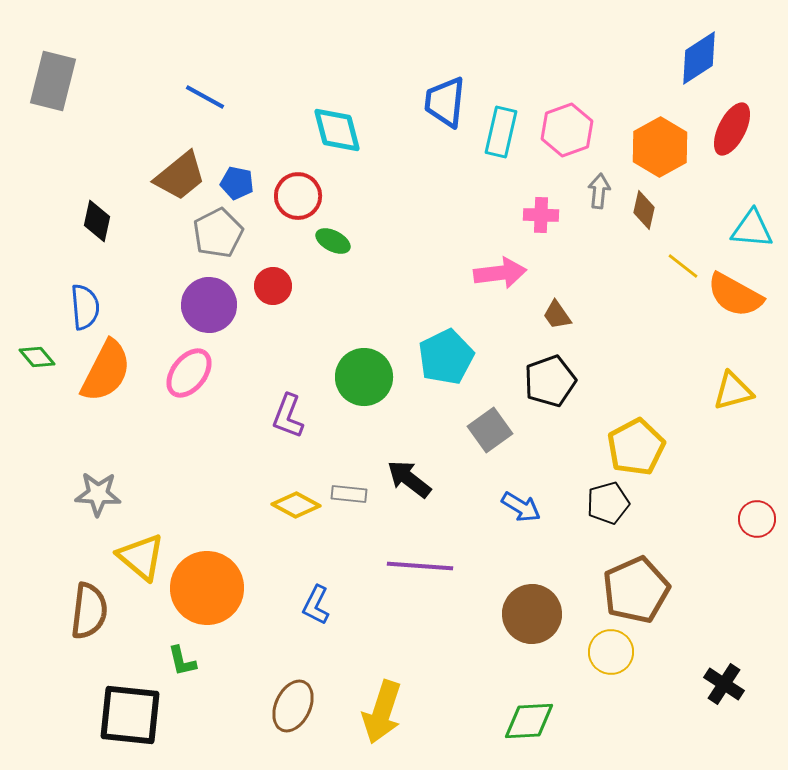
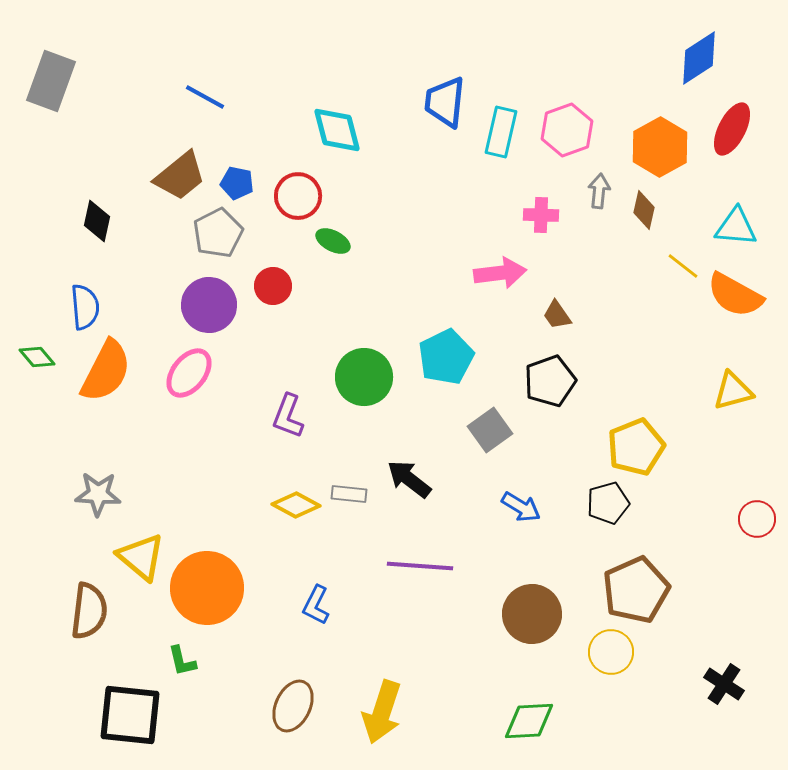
gray rectangle at (53, 81): moved 2 px left; rotated 6 degrees clockwise
cyan triangle at (752, 229): moved 16 px left, 2 px up
yellow pentagon at (636, 447): rotated 6 degrees clockwise
